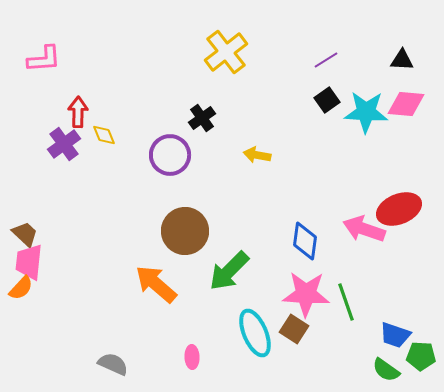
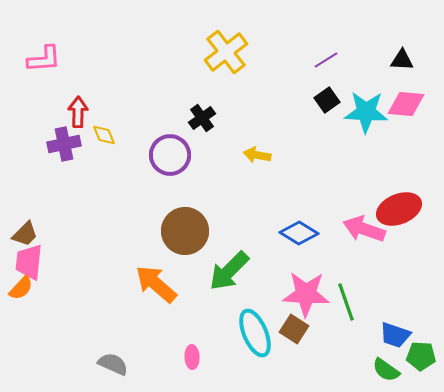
purple cross: rotated 24 degrees clockwise
brown trapezoid: rotated 92 degrees clockwise
blue diamond: moved 6 px left, 8 px up; rotated 66 degrees counterclockwise
